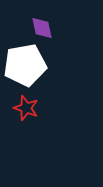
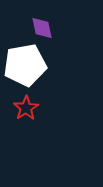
red star: rotated 20 degrees clockwise
